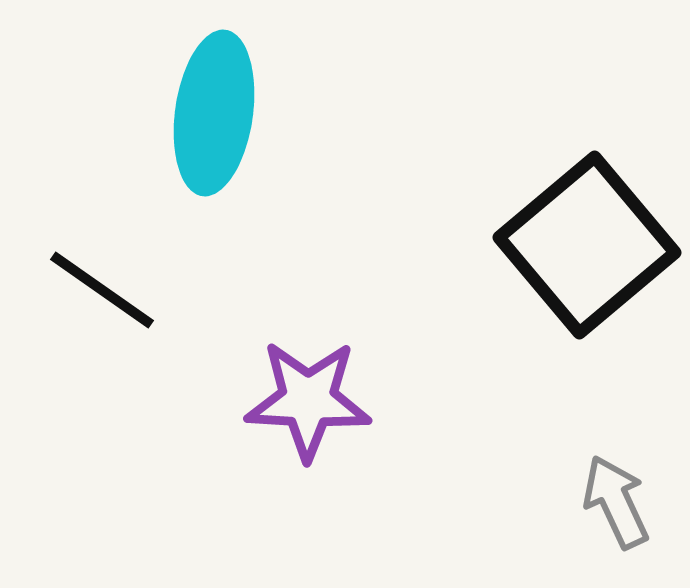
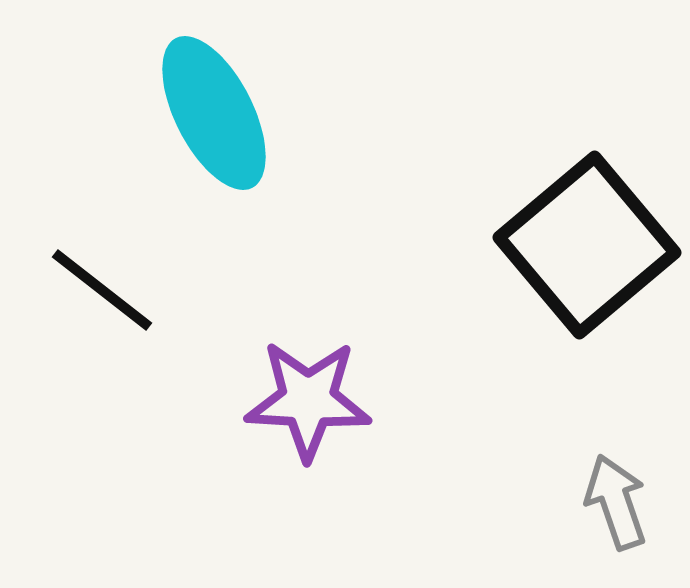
cyan ellipse: rotated 35 degrees counterclockwise
black line: rotated 3 degrees clockwise
gray arrow: rotated 6 degrees clockwise
